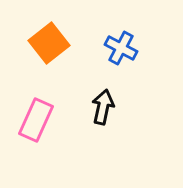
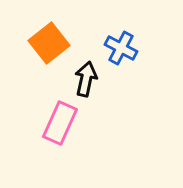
black arrow: moved 17 px left, 28 px up
pink rectangle: moved 24 px right, 3 px down
